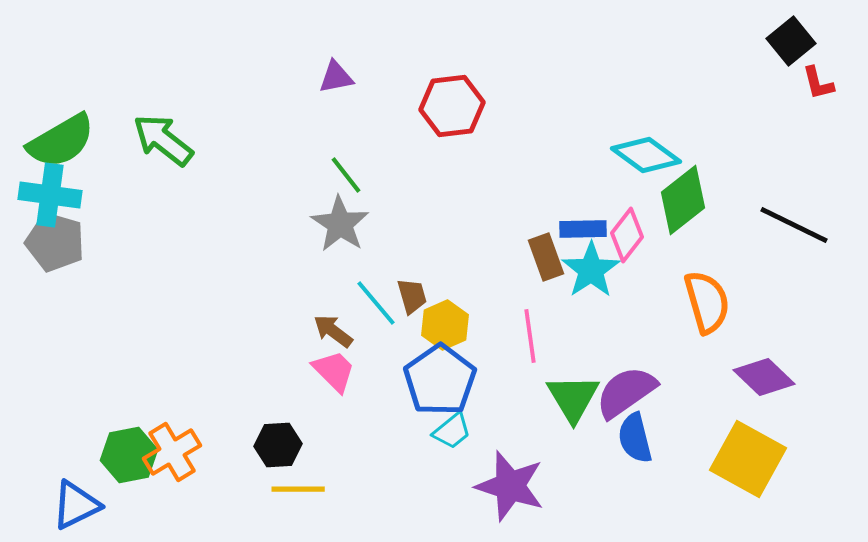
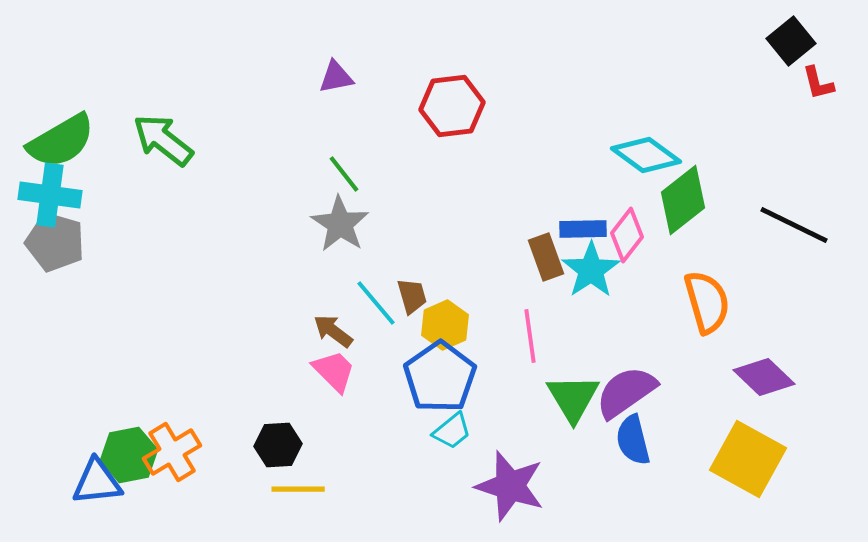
green line: moved 2 px left, 1 px up
blue pentagon: moved 3 px up
blue semicircle: moved 2 px left, 2 px down
blue triangle: moved 21 px right, 23 px up; rotated 20 degrees clockwise
